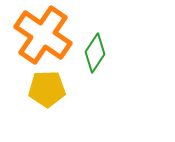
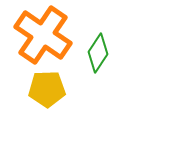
green diamond: moved 3 px right
